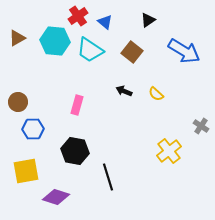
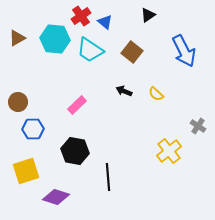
red cross: moved 3 px right
black triangle: moved 5 px up
cyan hexagon: moved 2 px up
blue arrow: rotated 32 degrees clockwise
pink rectangle: rotated 30 degrees clockwise
gray cross: moved 3 px left
yellow square: rotated 8 degrees counterclockwise
black line: rotated 12 degrees clockwise
